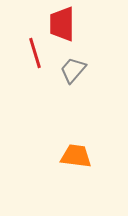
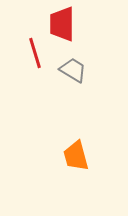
gray trapezoid: rotated 80 degrees clockwise
orange trapezoid: rotated 112 degrees counterclockwise
